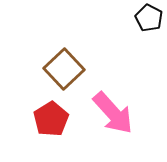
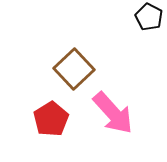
black pentagon: moved 1 px up
brown square: moved 10 px right
